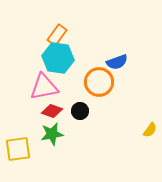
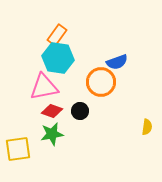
orange circle: moved 2 px right
yellow semicircle: moved 3 px left, 3 px up; rotated 28 degrees counterclockwise
